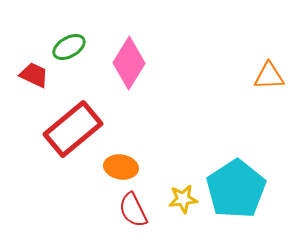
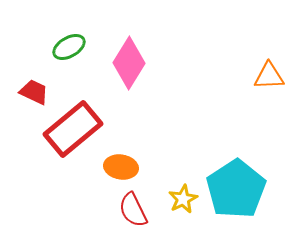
red trapezoid: moved 17 px down
yellow star: rotated 20 degrees counterclockwise
